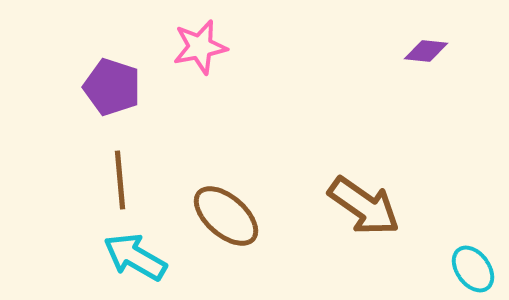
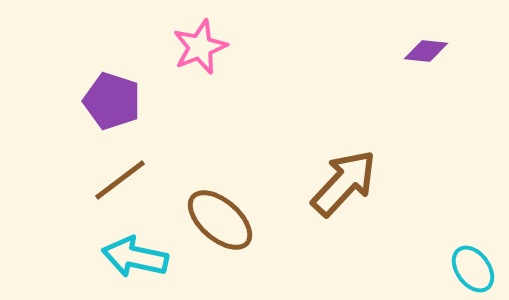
pink star: rotated 10 degrees counterclockwise
purple pentagon: moved 14 px down
brown line: rotated 58 degrees clockwise
brown arrow: moved 20 px left, 23 px up; rotated 82 degrees counterclockwise
brown ellipse: moved 6 px left, 4 px down
cyan arrow: rotated 18 degrees counterclockwise
